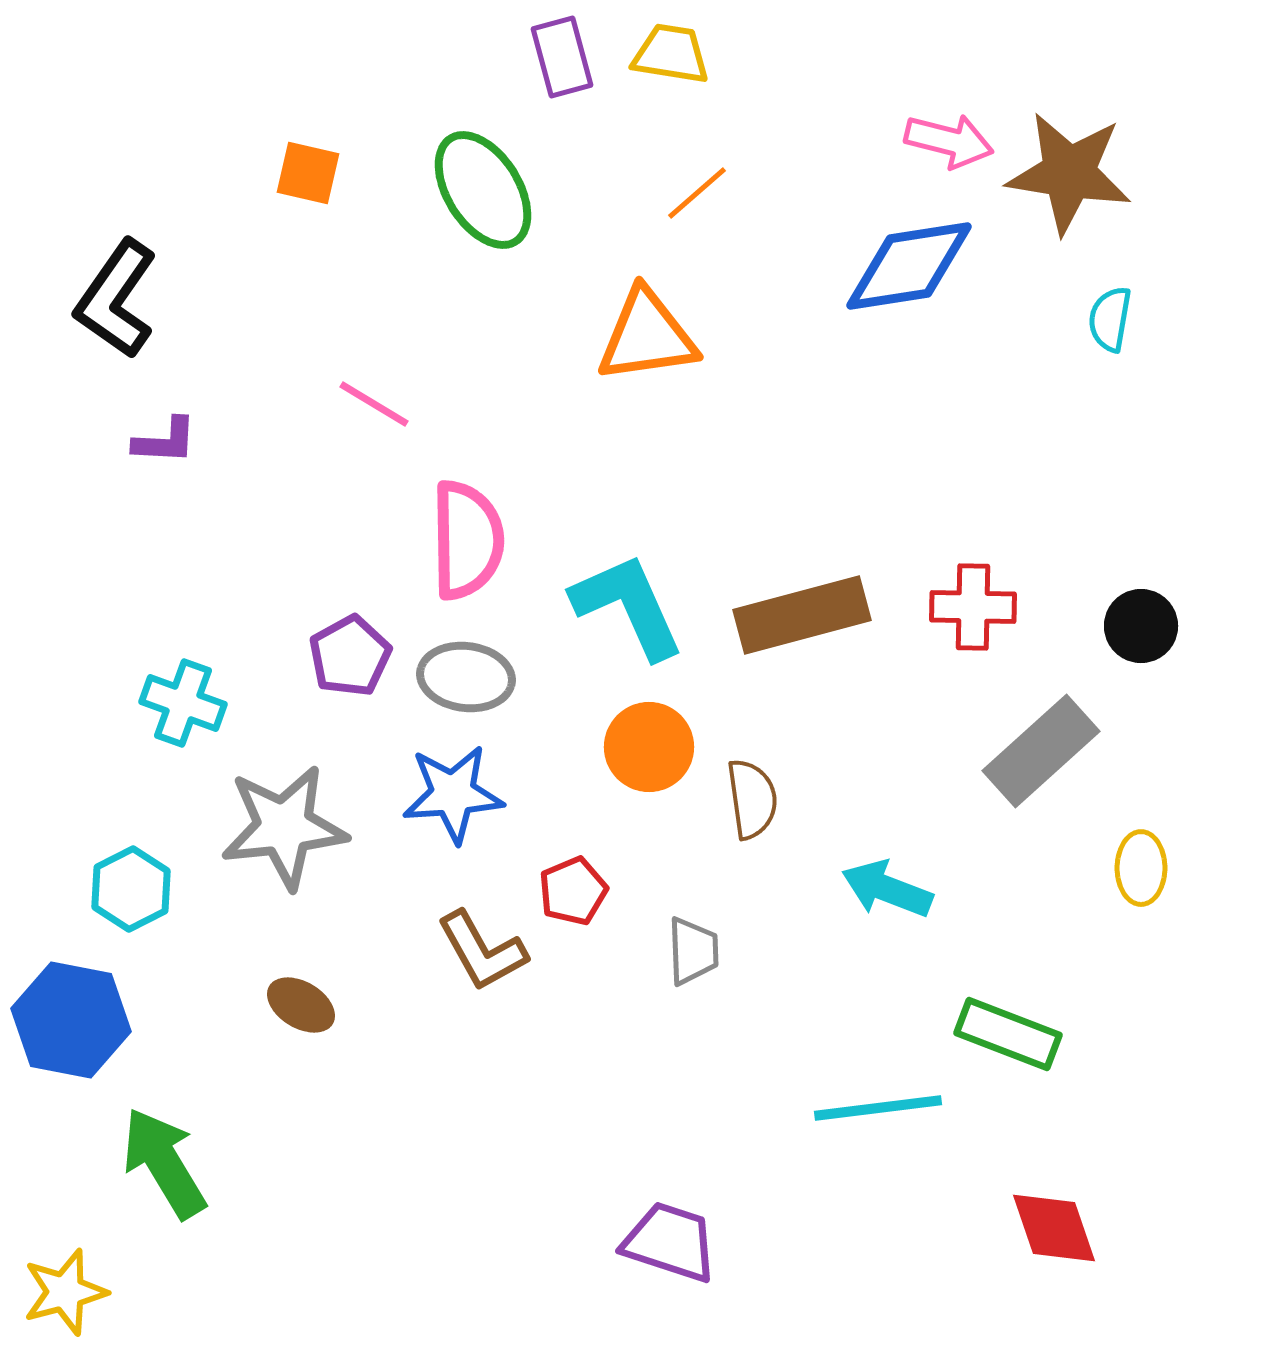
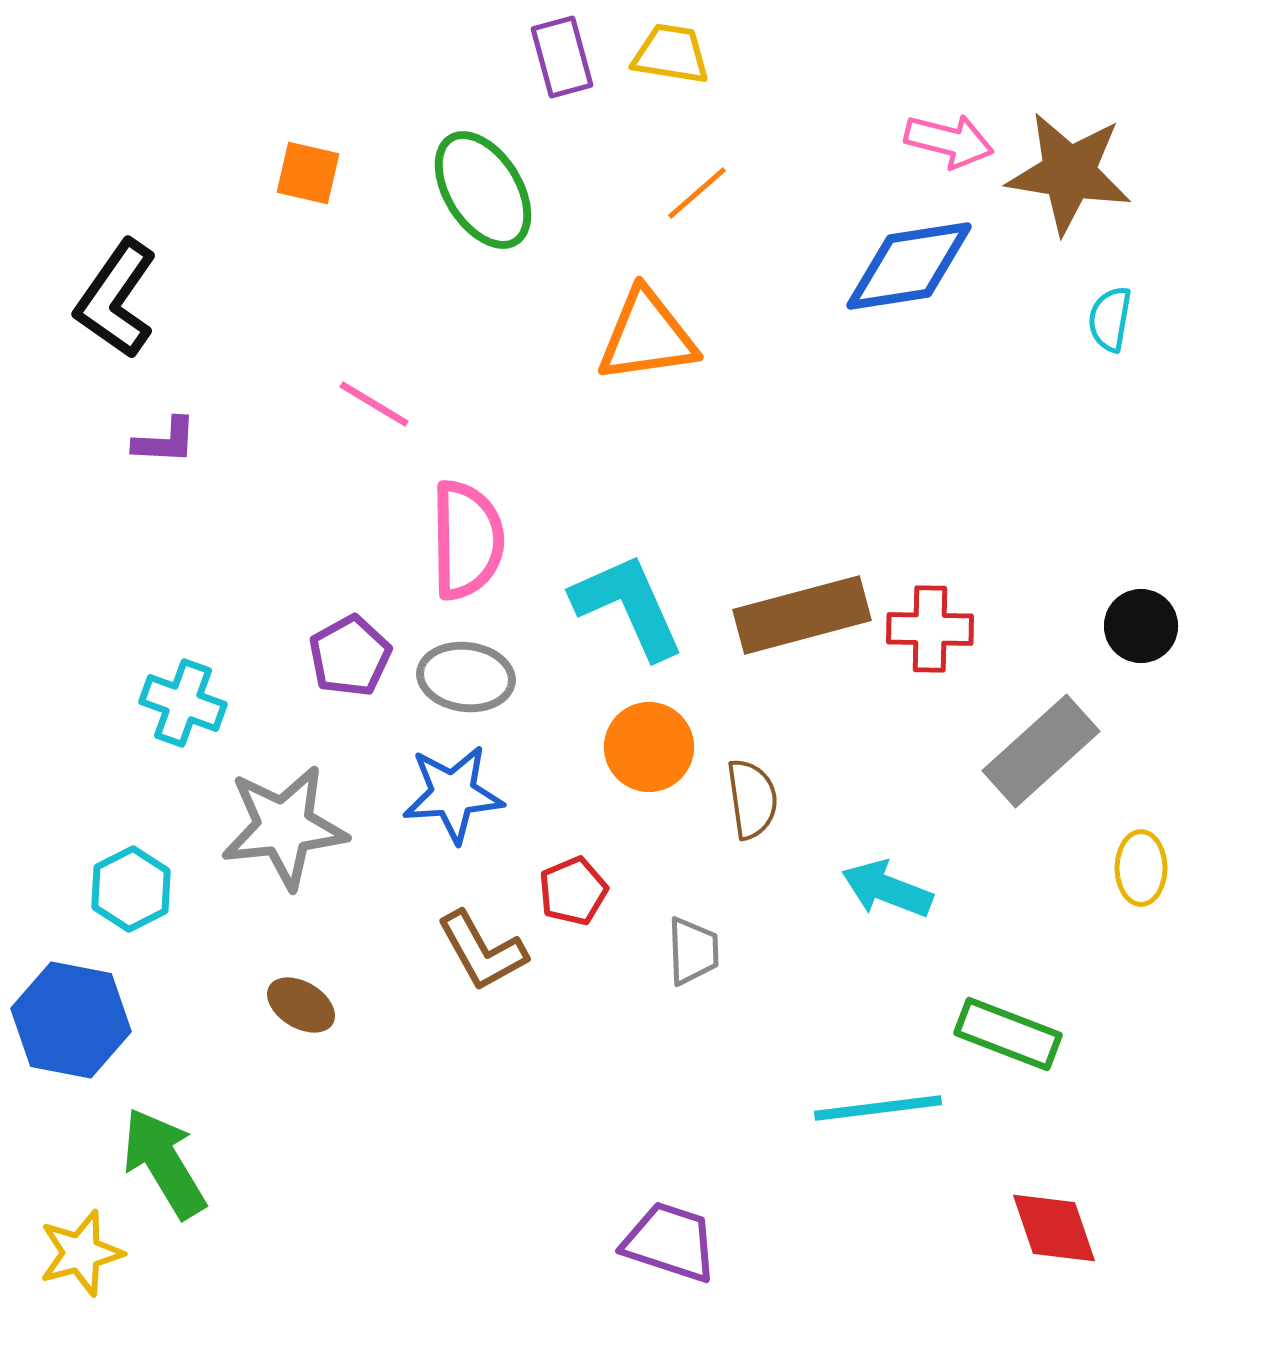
red cross: moved 43 px left, 22 px down
yellow star: moved 16 px right, 39 px up
